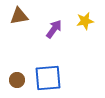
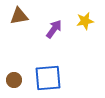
brown circle: moved 3 px left
